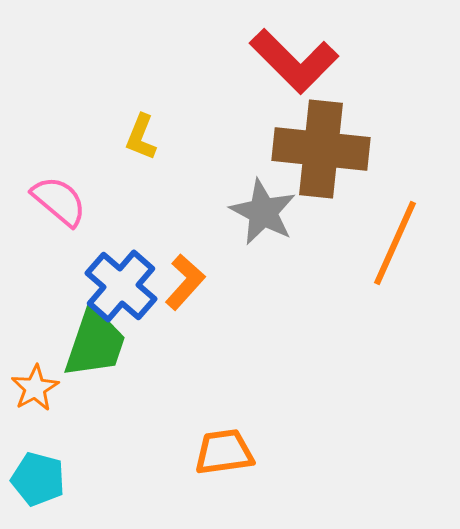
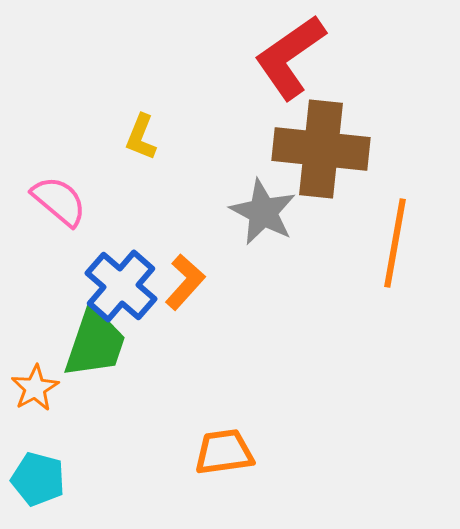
red L-shape: moved 4 px left, 4 px up; rotated 100 degrees clockwise
orange line: rotated 14 degrees counterclockwise
